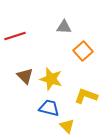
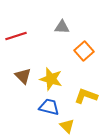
gray triangle: moved 2 px left
red line: moved 1 px right
orange square: moved 1 px right
brown triangle: moved 2 px left
blue trapezoid: moved 1 px up
